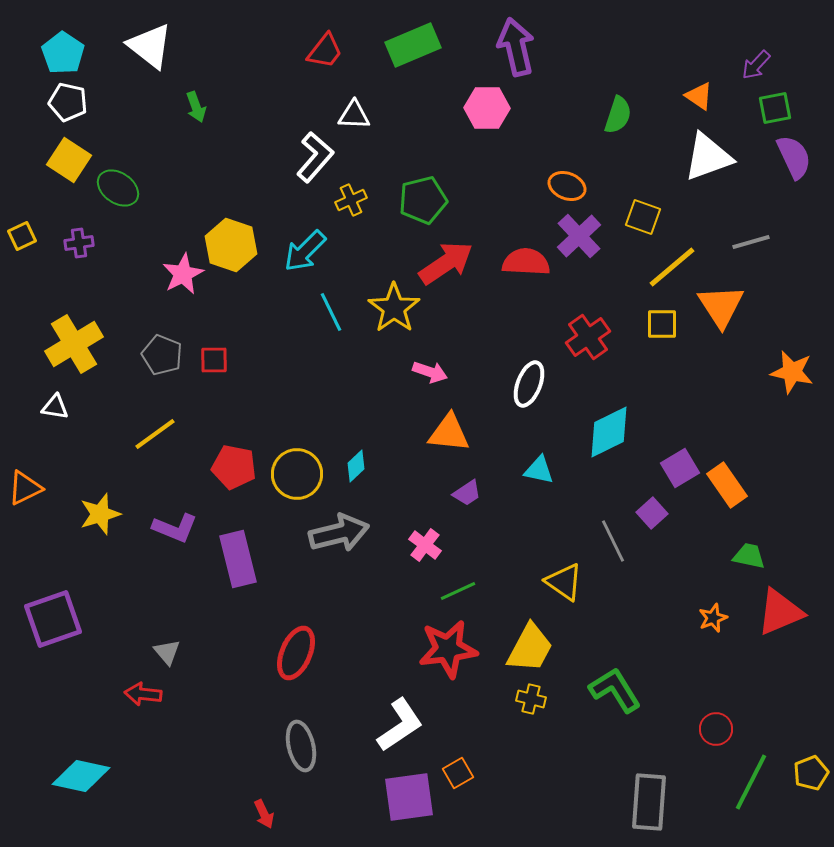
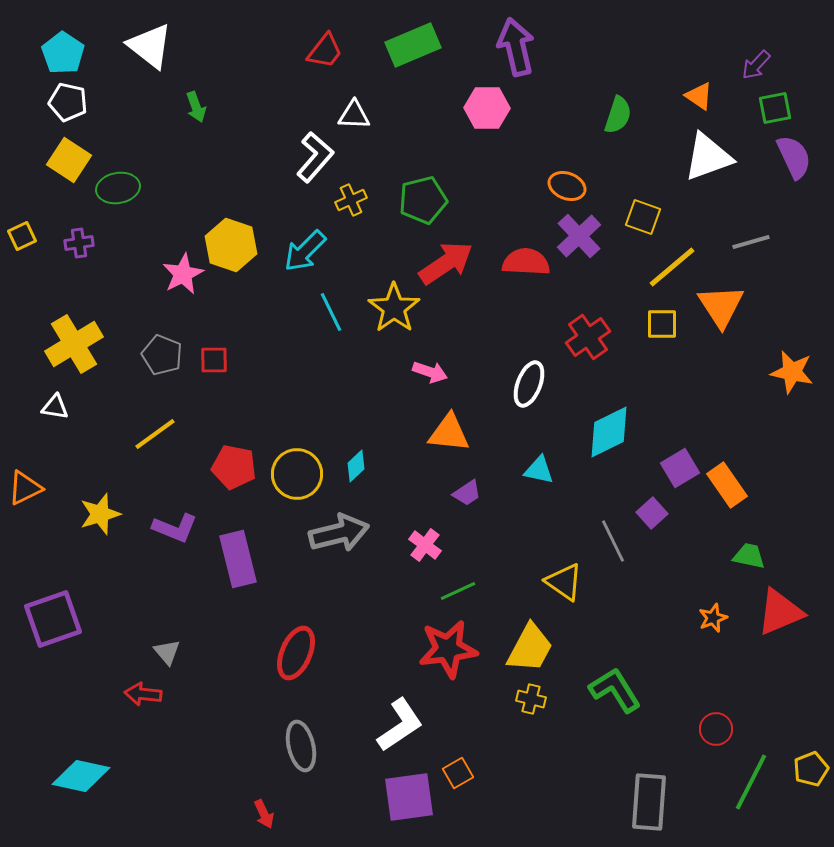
green ellipse at (118, 188): rotated 45 degrees counterclockwise
yellow pentagon at (811, 773): moved 4 px up
